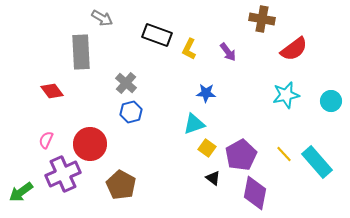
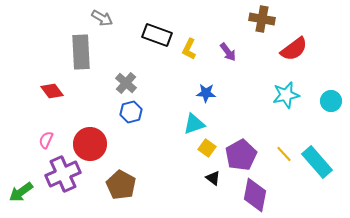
purple diamond: moved 2 px down
